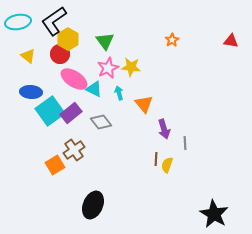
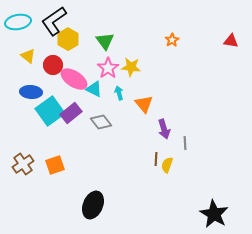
red circle: moved 7 px left, 11 px down
pink star: rotated 10 degrees counterclockwise
brown cross: moved 51 px left, 14 px down
orange square: rotated 12 degrees clockwise
